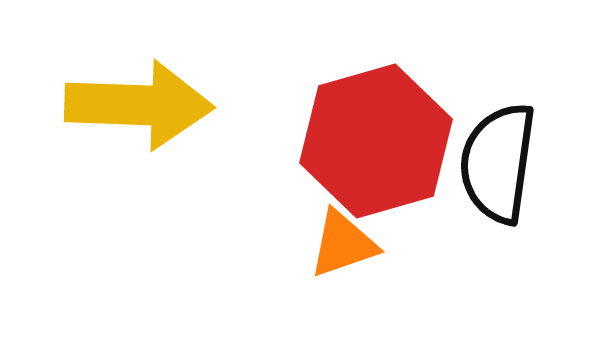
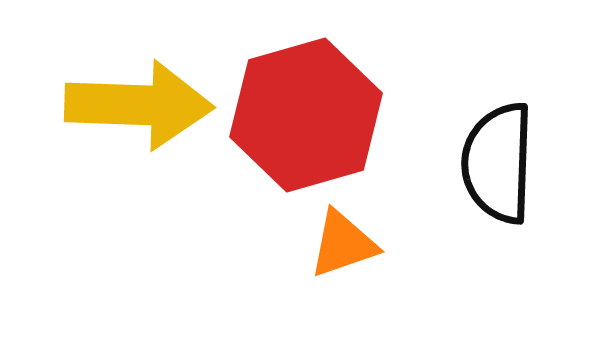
red hexagon: moved 70 px left, 26 px up
black semicircle: rotated 6 degrees counterclockwise
